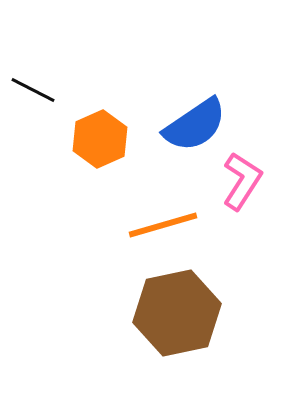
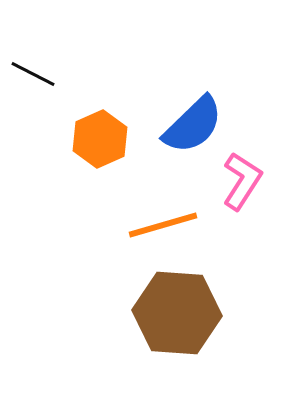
black line: moved 16 px up
blue semicircle: moved 2 px left; rotated 10 degrees counterclockwise
brown hexagon: rotated 16 degrees clockwise
